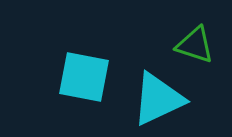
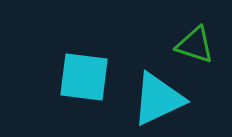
cyan square: rotated 4 degrees counterclockwise
